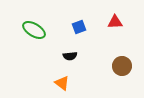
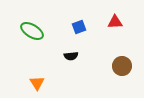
green ellipse: moved 2 px left, 1 px down
black semicircle: moved 1 px right
orange triangle: moved 25 px left; rotated 21 degrees clockwise
